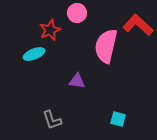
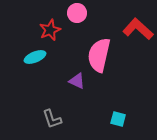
red L-shape: moved 4 px down
pink semicircle: moved 7 px left, 9 px down
cyan ellipse: moved 1 px right, 3 px down
purple triangle: rotated 18 degrees clockwise
gray L-shape: moved 1 px up
